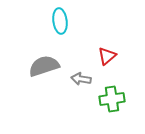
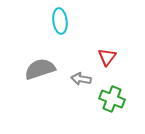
red triangle: moved 1 px down; rotated 12 degrees counterclockwise
gray semicircle: moved 4 px left, 3 px down
green cross: rotated 30 degrees clockwise
